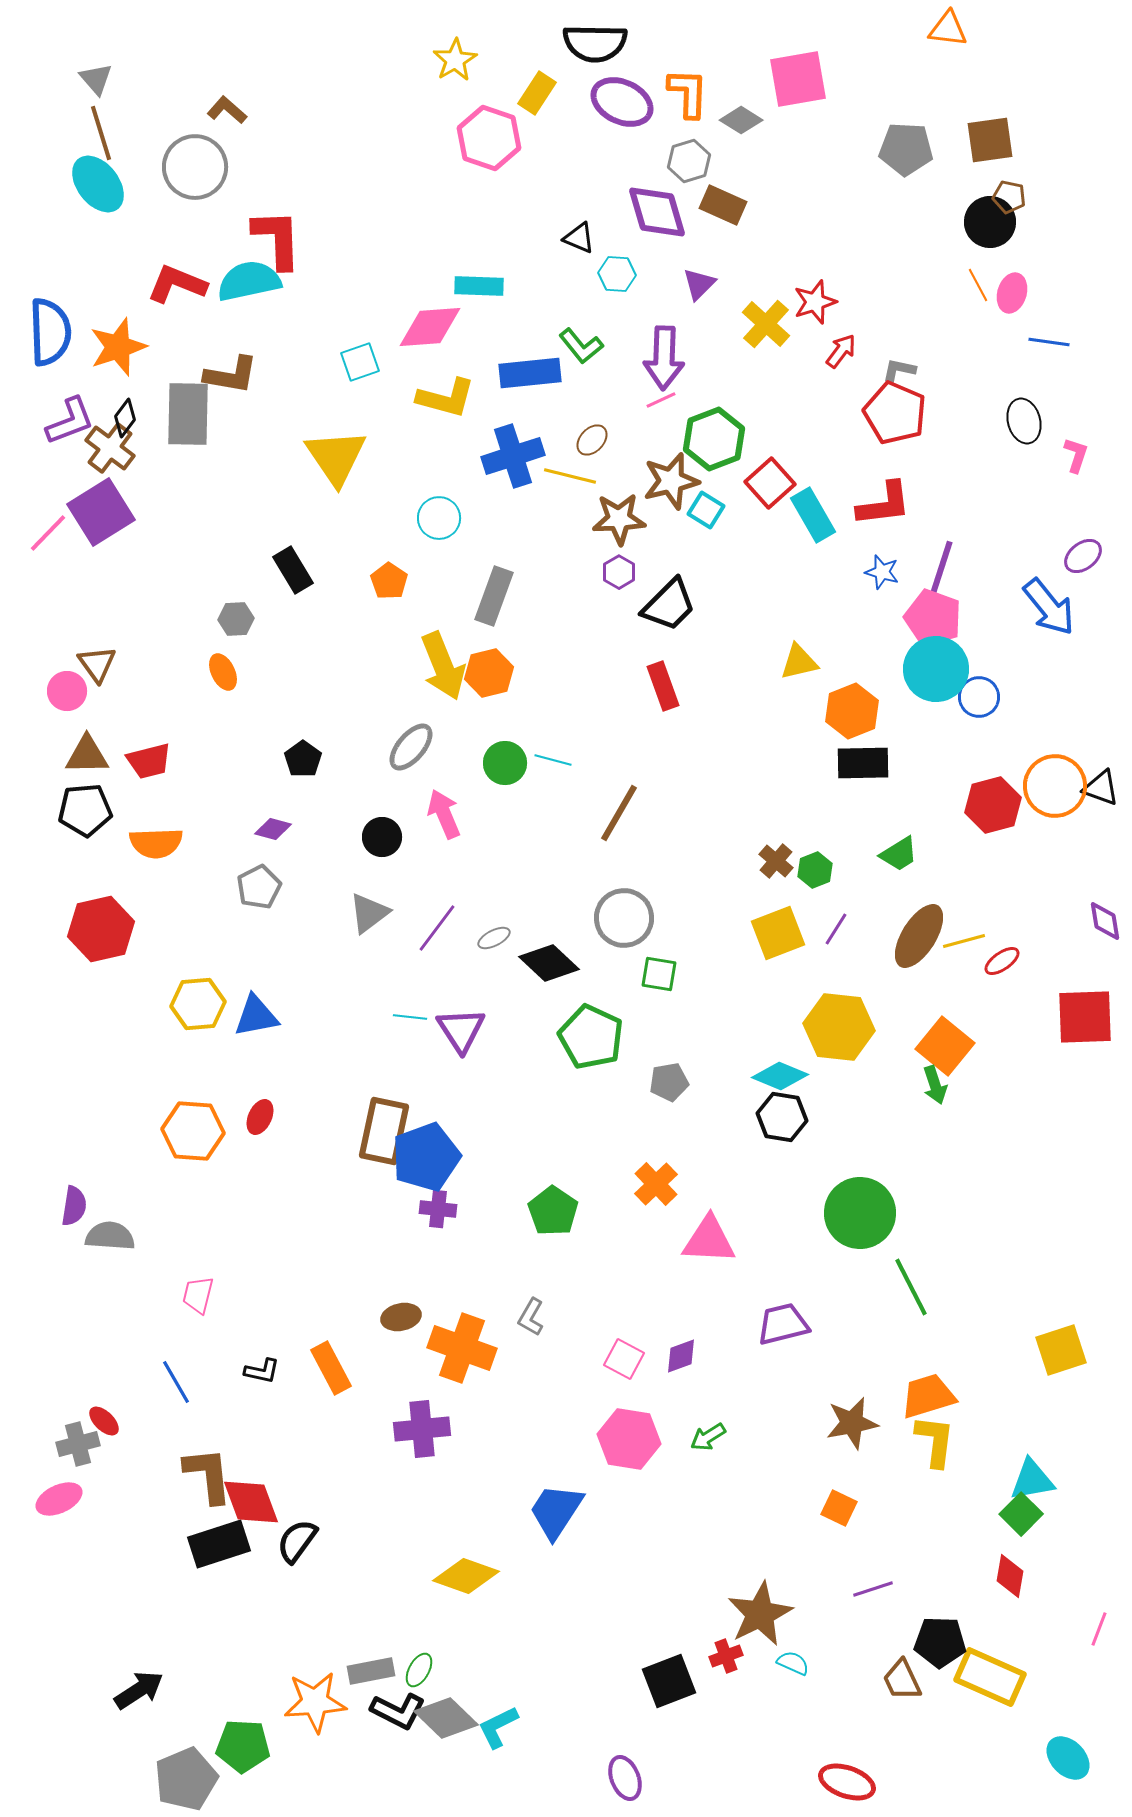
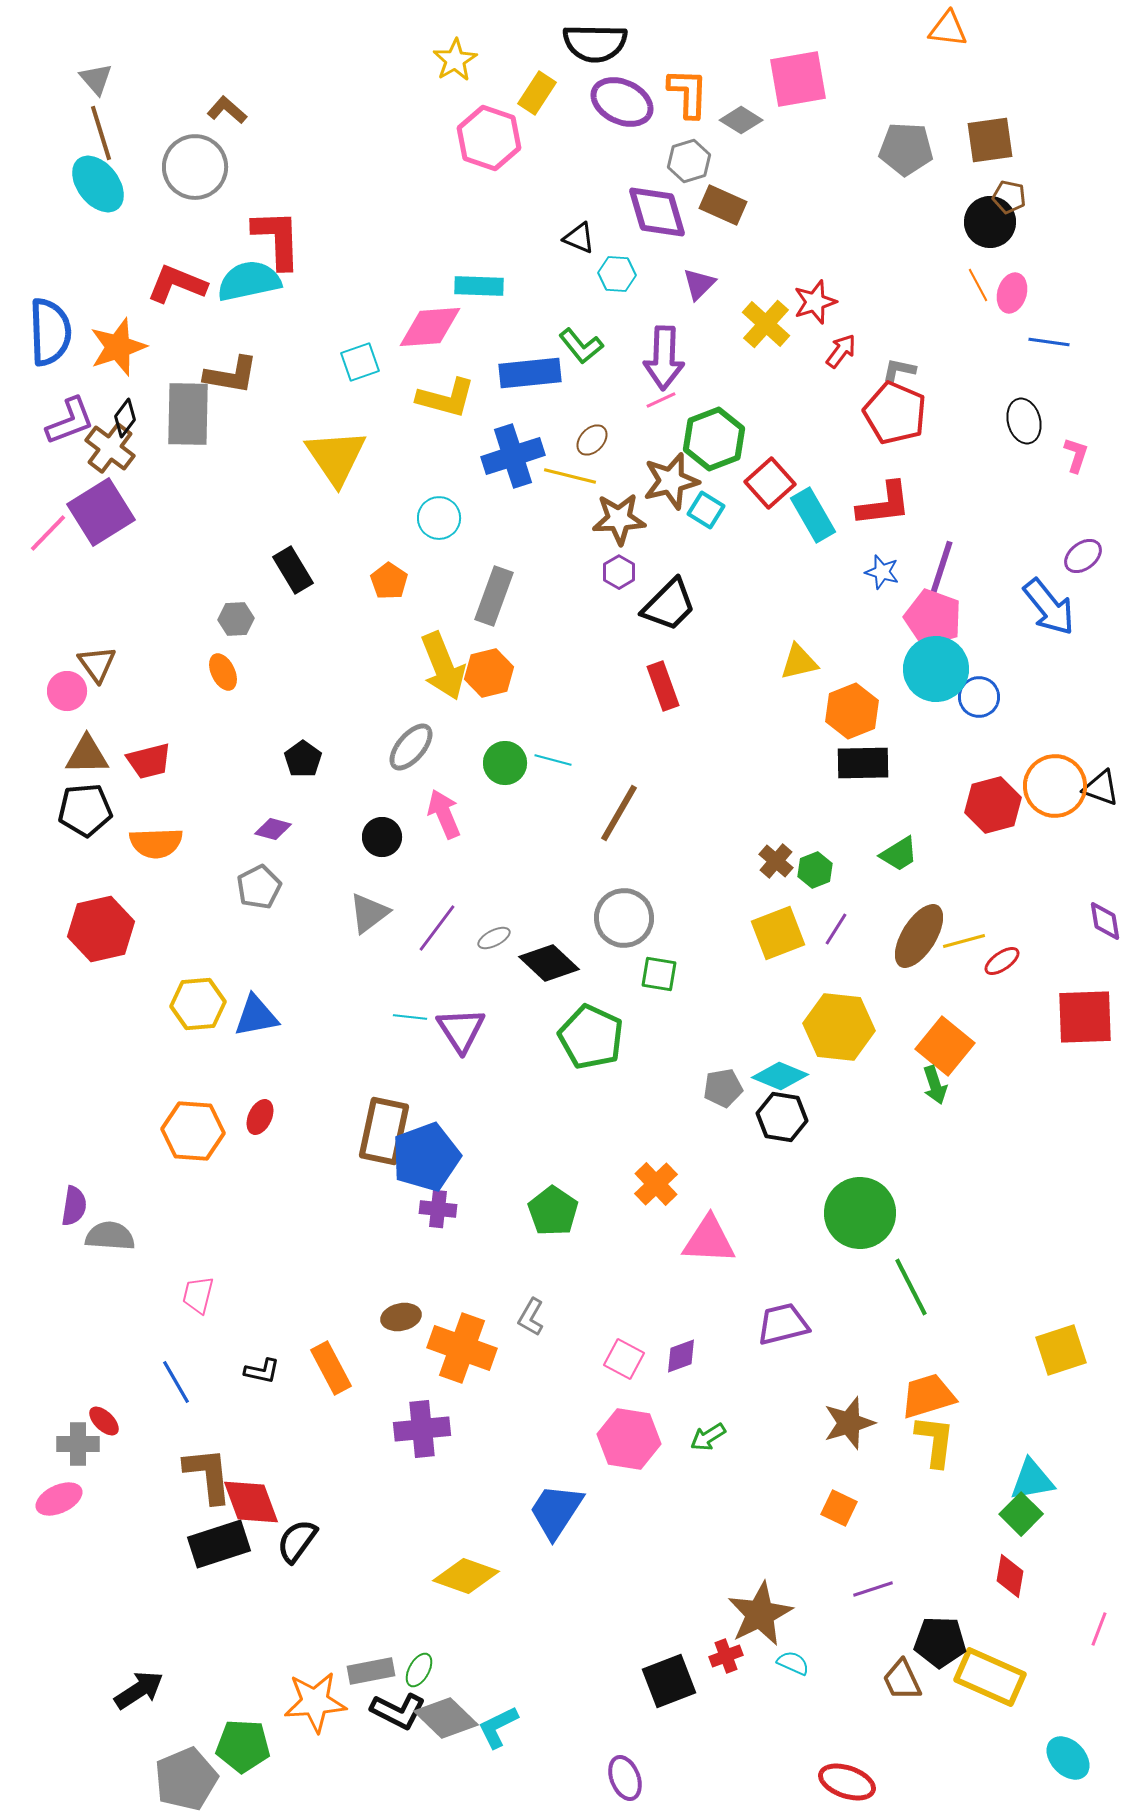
gray pentagon at (669, 1082): moved 54 px right, 6 px down
brown star at (852, 1423): moved 3 px left; rotated 6 degrees counterclockwise
gray cross at (78, 1444): rotated 15 degrees clockwise
